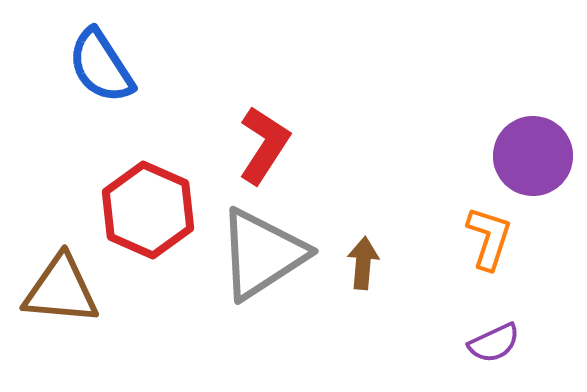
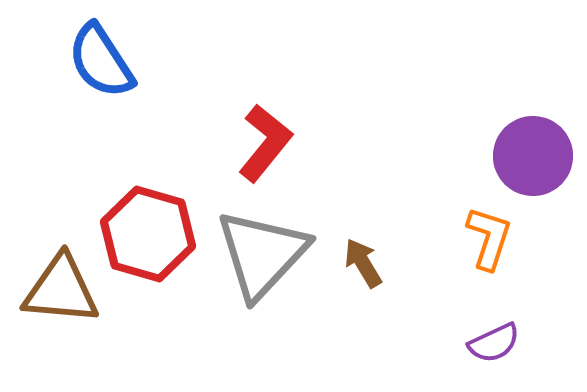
blue semicircle: moved 5 px up
red L-shape: moved 1 px right, 2 px up; rotated 6 degrees clockwise
red hexagon: moved 24 px down; rotated 8 degrees counterclockwise
gray triangle: rotated 14 degrees counterclockwise
brown arrow: rotated 36 degrees counterclockwise
